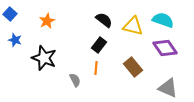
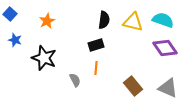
black semicircle: rotated 60 degrees clockwise
yellow triangle: moved 4 px up
black rectangle: moved 3 px left; rotated 35 degrees clockwise
brown rectangle: moved 19 px down
